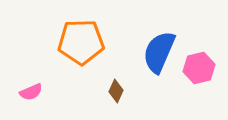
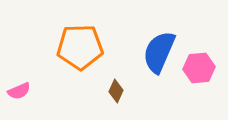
orange pentagon: moved 1 px left, 5 px down
pink hexagon: rotated 8 degrees clockwise
pink semicircle: moved 12 px left, 1 px up
